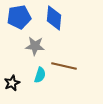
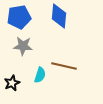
blue diamond: moved 5 px right, 2 px up
gray star: moved 12 px left
